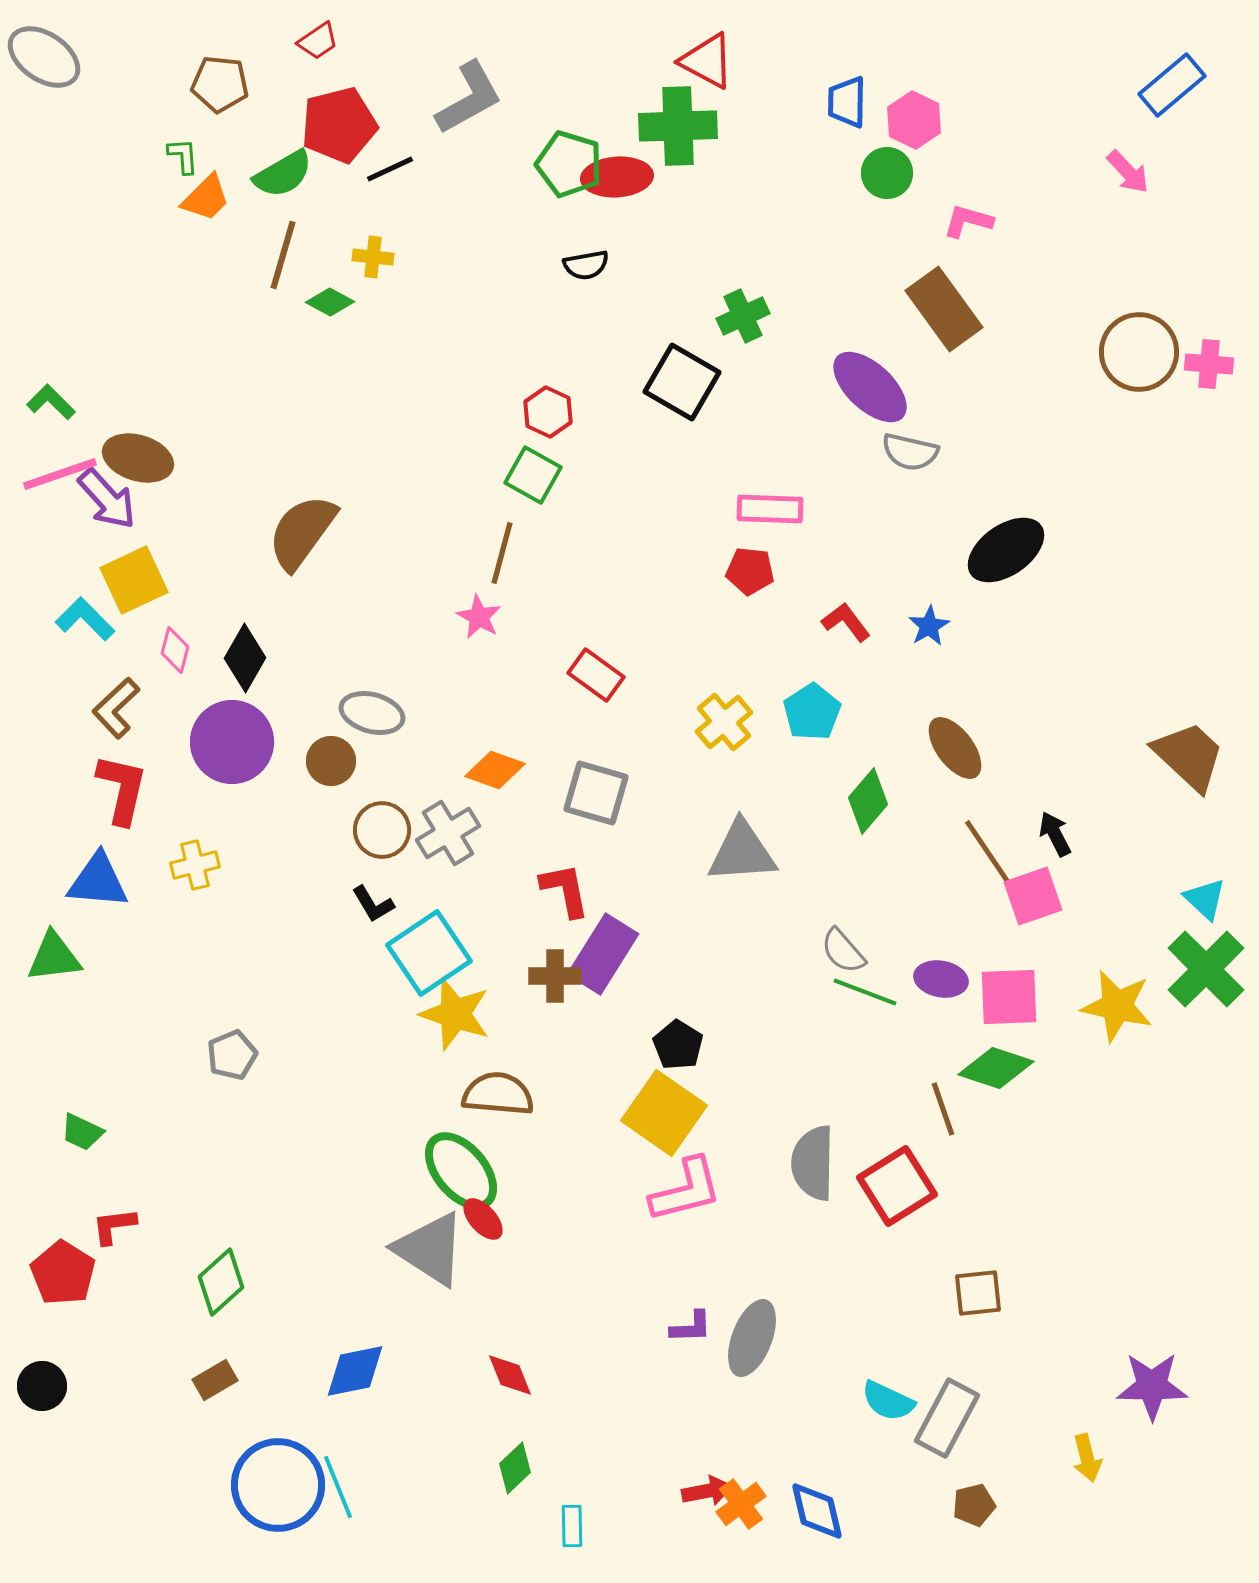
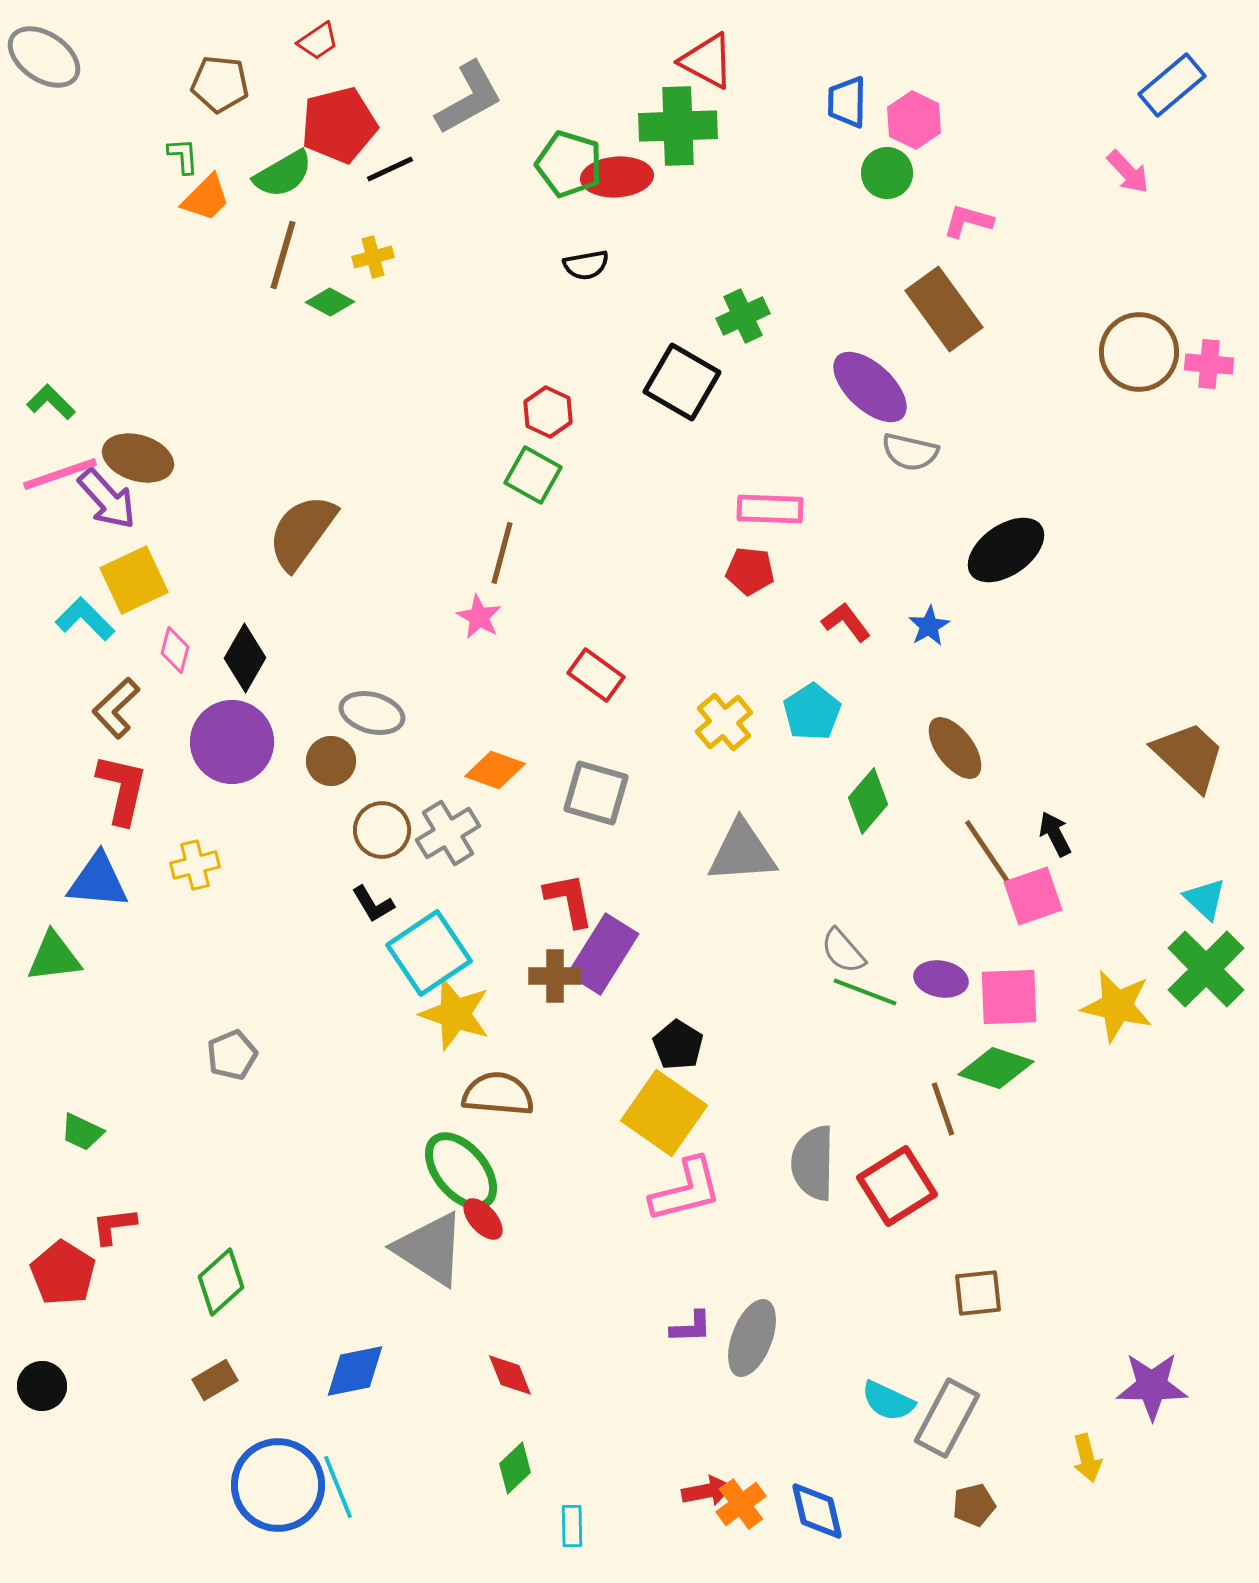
yellow cross at (373, 257): rotated 21 degrees counterclockwise
red L-shape at (565, 890): moved 4 px right, 10 px down
